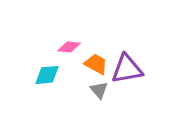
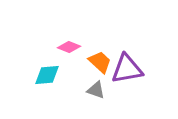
pink diamond: rotated 15 degrees clockwise
orange trapezoid: moved 4 px right, 2 px up; rotated 15 degrees clockwise
gray triangle: moved 3 px left; rotated 30 degrees counterclockwise
